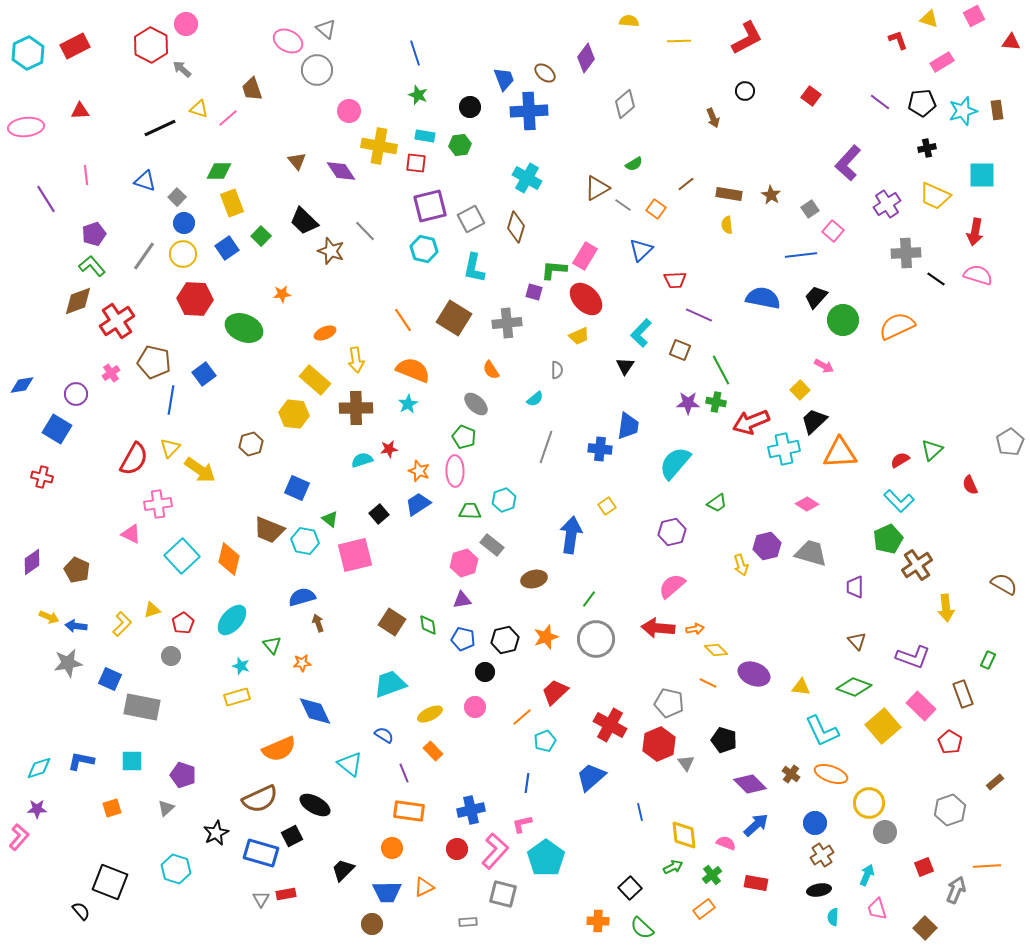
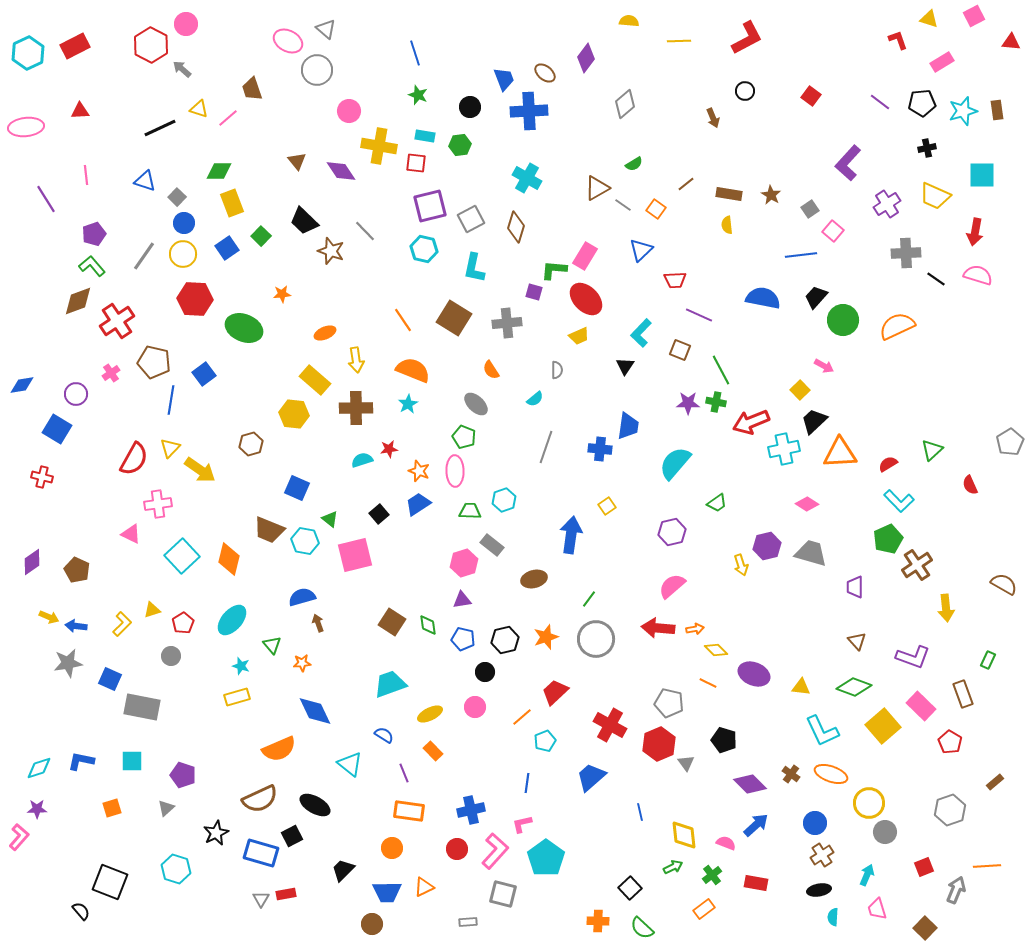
red semicircle at (900, 460): moved 12 px left, 4 px down
